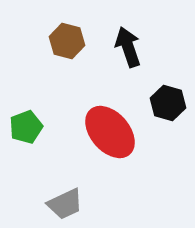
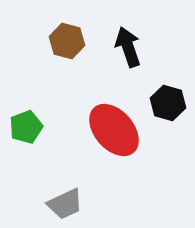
red ellipse: moved 4 px right, 2 px up
